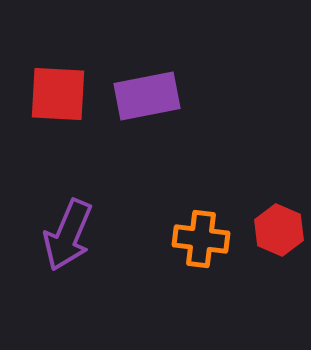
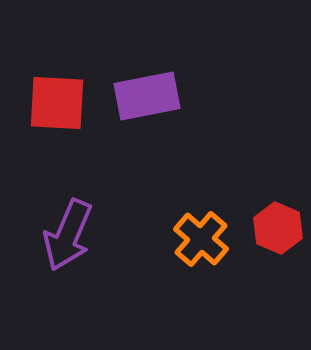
red square: moved 1 px left, 9 px down
red hexagon: moved 1 px left, 2 px up
orange cross: rotated 34 degrees clockwise
